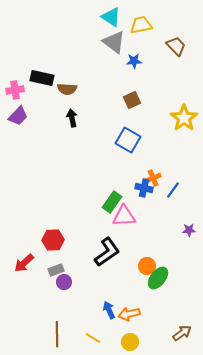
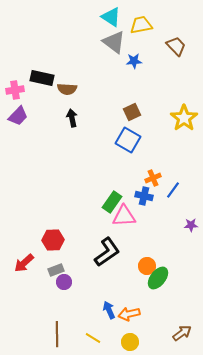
brown square: moved 12 px down
blue cross: moved 8 px down
purple star: moved 2 px right, 5 px up
